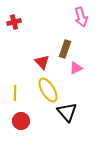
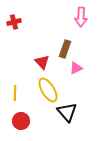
pink arrow: rotated 18 degrees clockwise
